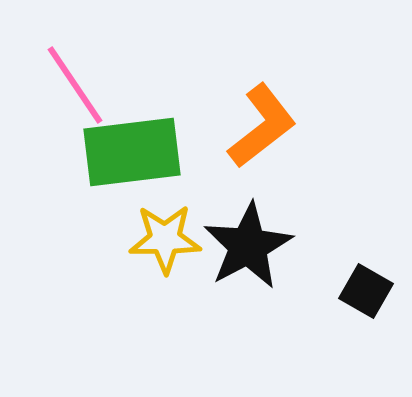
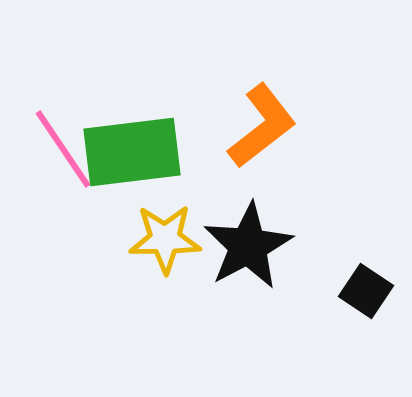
pink line: moved 12 px left, 64 px down
black square: rotated 4 degrees clockwise
